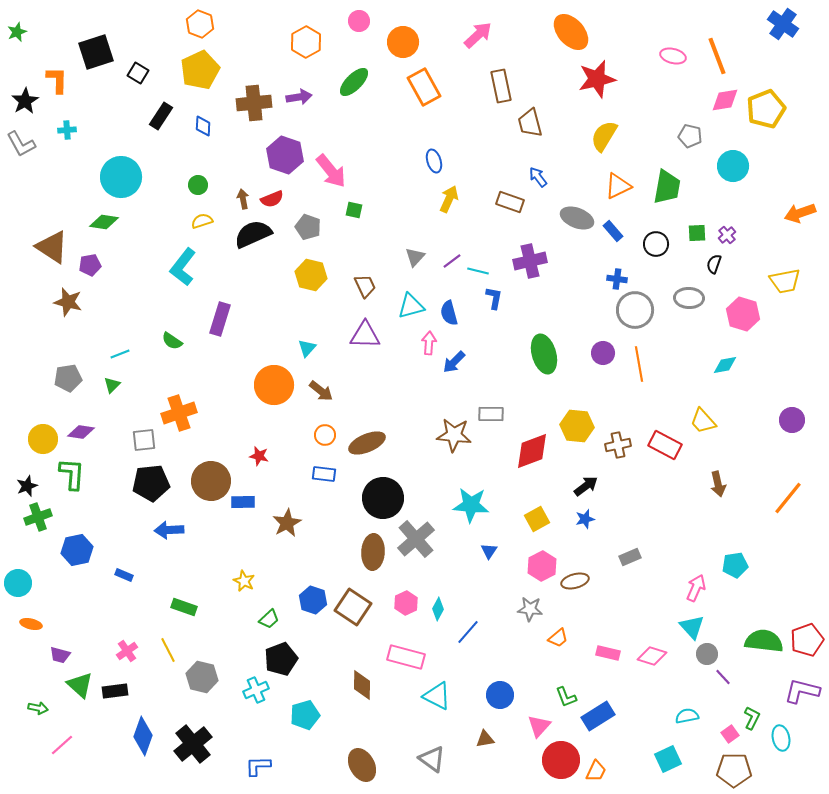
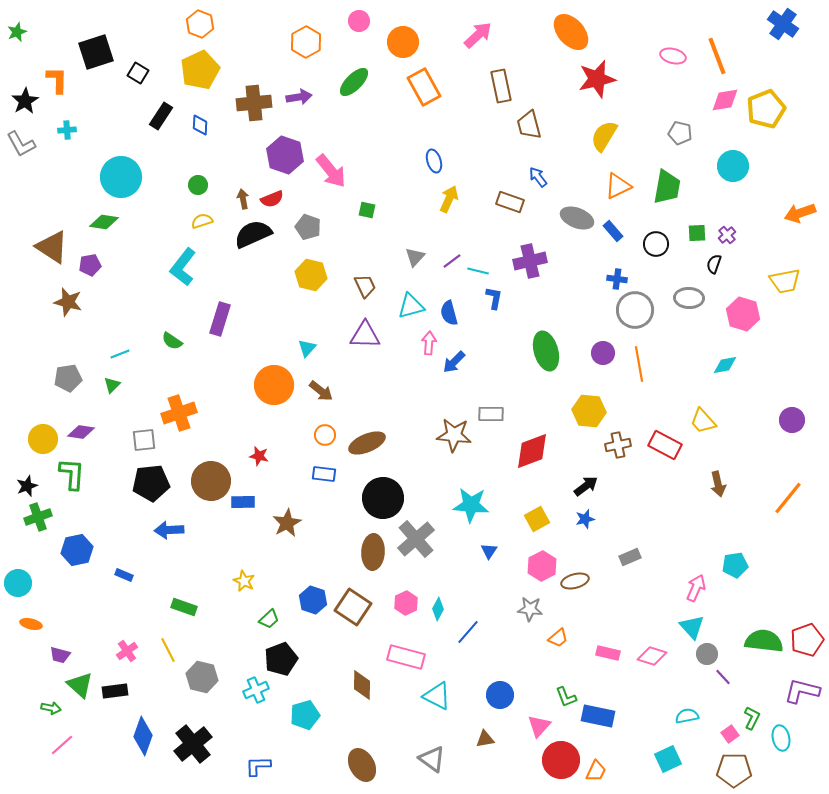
brown trapezoid at (530, 123): moved 1 px left, 2 px down
blue diamond at (203, 126): moved 3 px left, 1 px up
gray pentagon at (690, 136): moved 10 px left, 3 px up
green square at (354, 210): moved 13 px right
green ellipse at (544, 354): moved 2 px right, 3 px up
yellow hexagon at (577, 426): moved 12 px right, 15 px up
green arrow at (38, 708): moved 13 px right
blue rectangle at (598, 716): rotated 44 degrees clockwise
